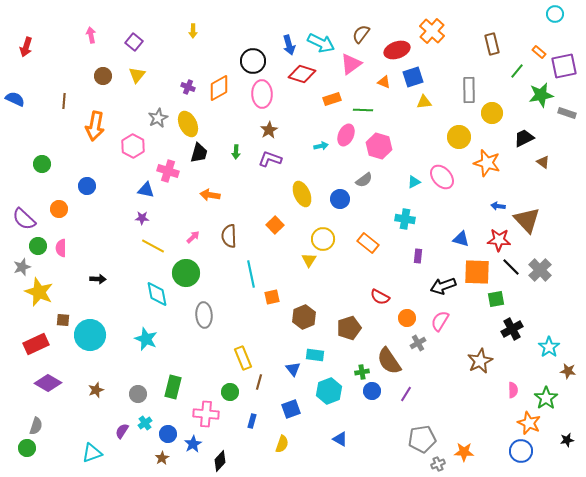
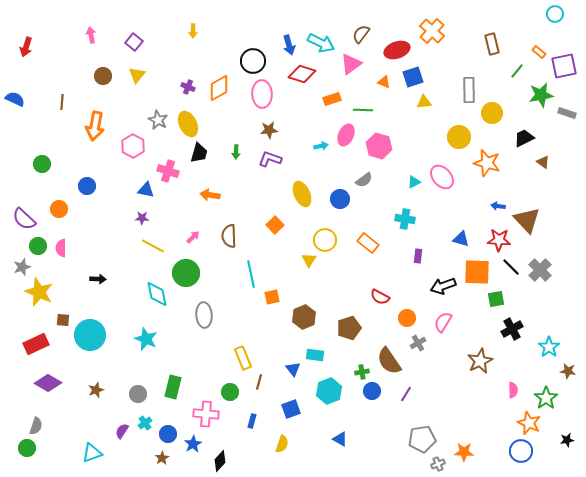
brown line at (64, 101): moved 2 px left, 1 px down
gray star at (158, 118): moved 2 px down; rotated 18 degrees counterclockwise
brown star at (269, 130): rotated 24 degrees clockwise
yellow circle at (323, 239): moved 2 px right, 1 px down
pink semicircle at (440, 321): moved 3 px right, 1 px down
